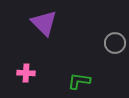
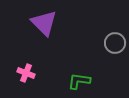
pink cross: rotated 18 degrees clockwise
